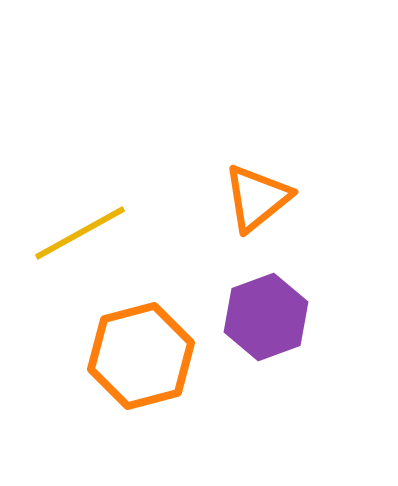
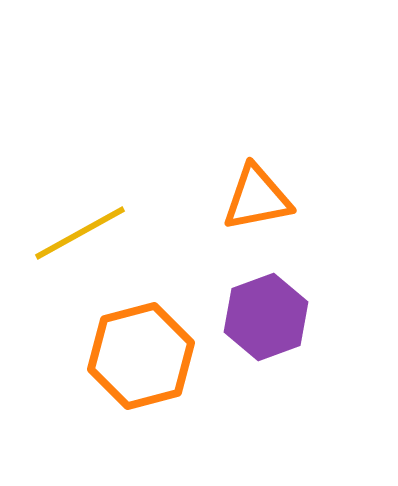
orange triangle: rotated 28 degrees clockwise
